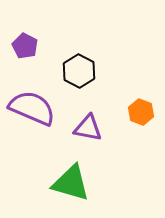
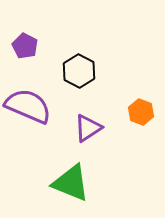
purple semicircle: moved 4 px left, 2 px up
purple triangle: rotated 44 degrees counterclockwise
green triangle: rotated 6 degrees clockwise
